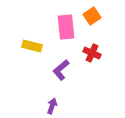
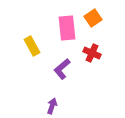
orange square: moved 1 px right, 2 px down
pink rectangle: moved 1 px right, 1 px down
yellow rectangle: rotated 48 degrees clockwise
purple L-shape: moved 1 px right, 1 px up
